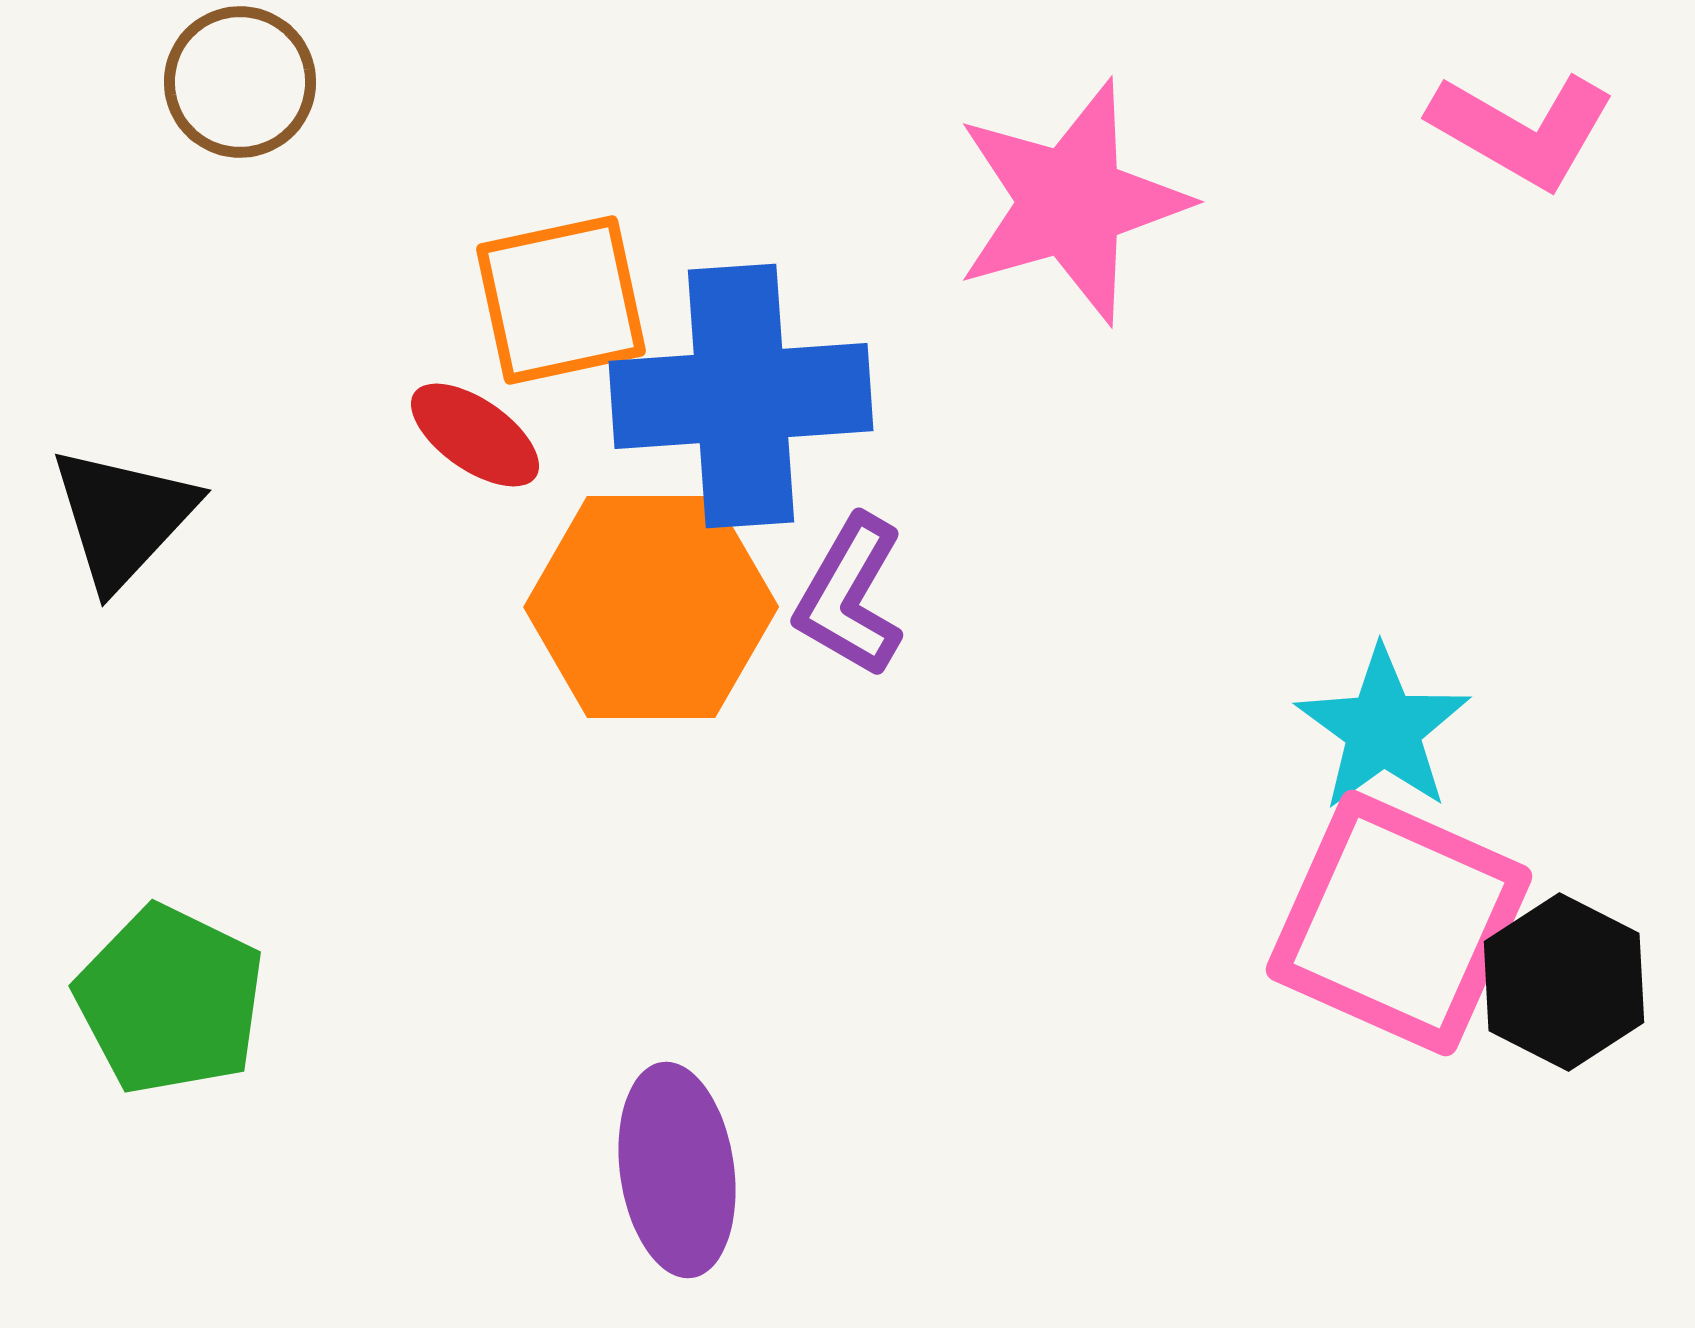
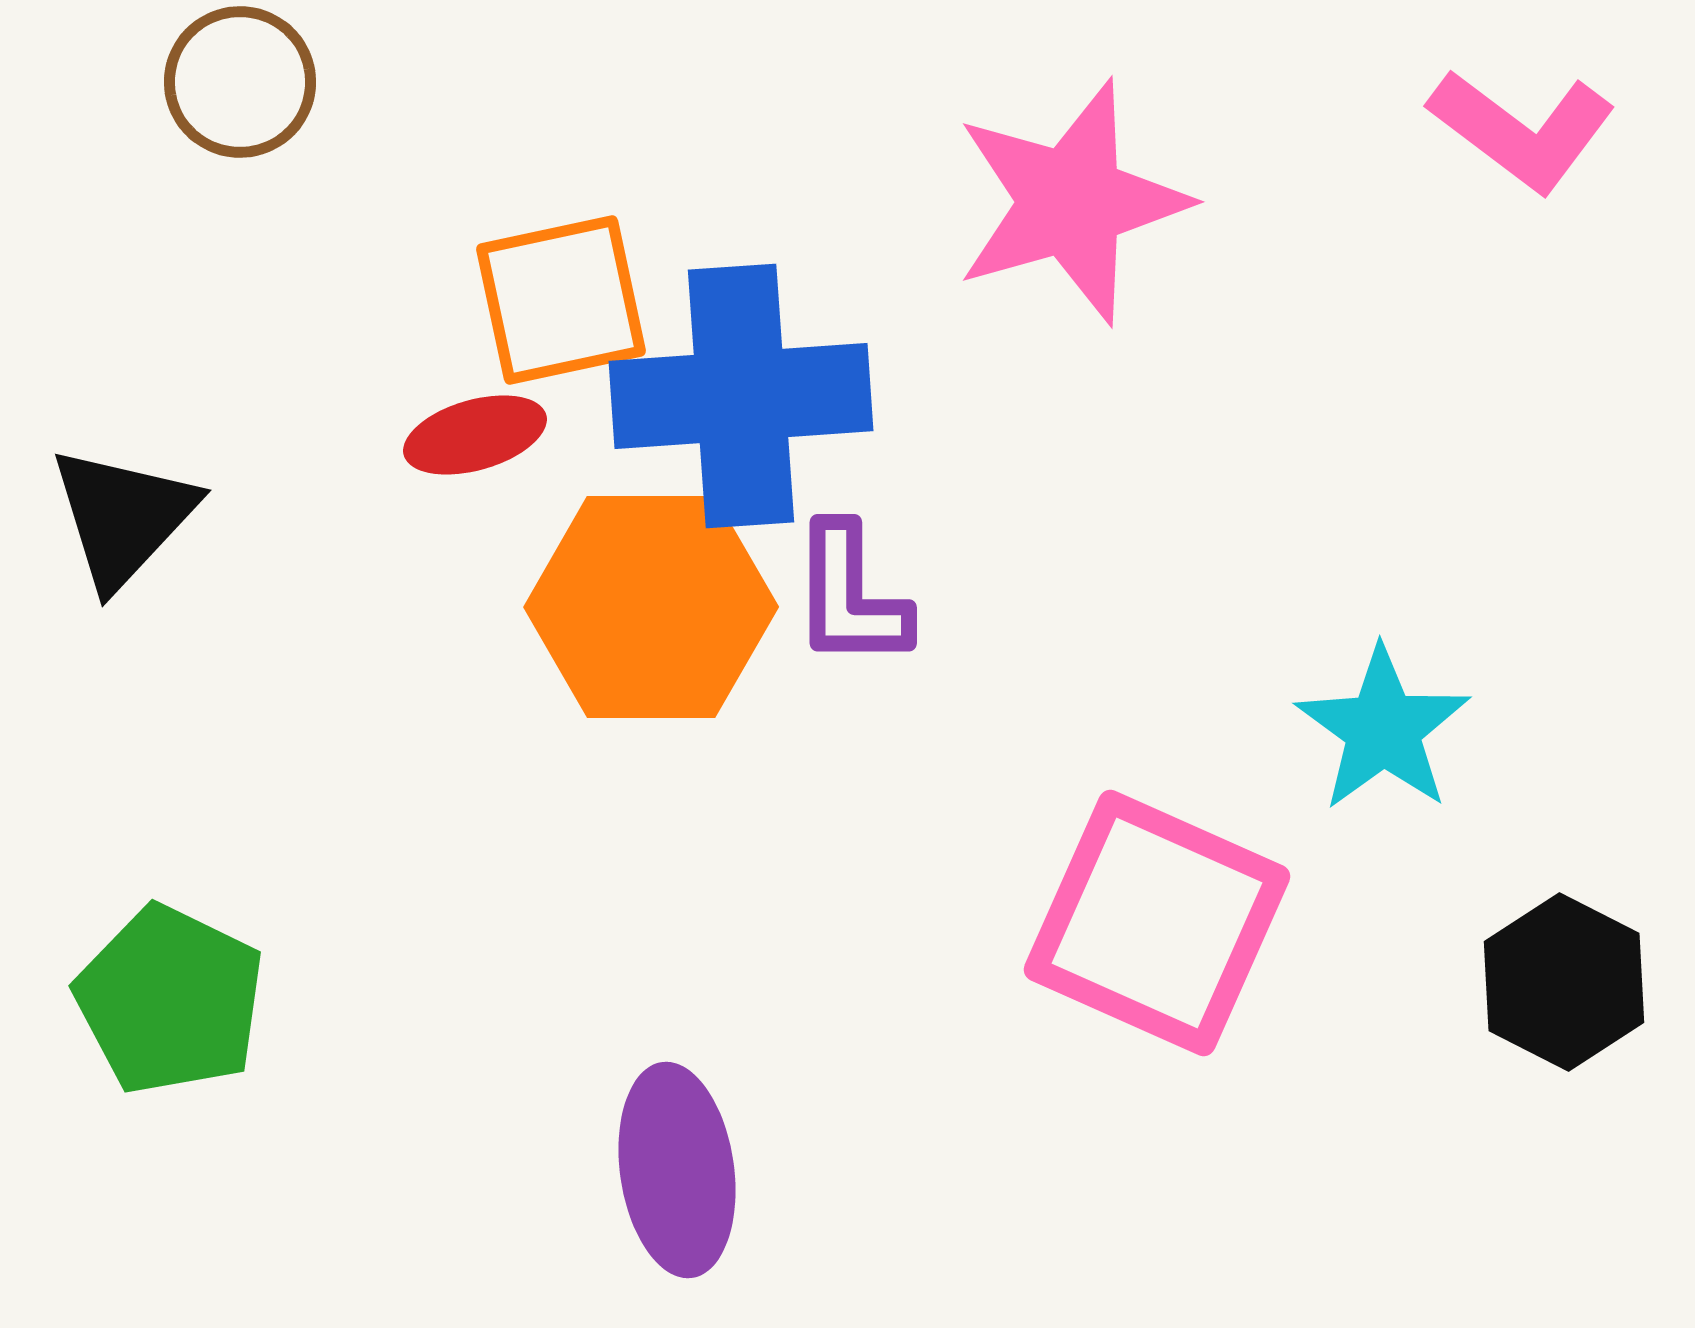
pink L-shape: rotated 7 degrees clockwise
red ellipse: rotated 51 degrees counterclockwise
purple L-shape: rotated 30 degrees counterclockwise
pink square: moved 242 px left
